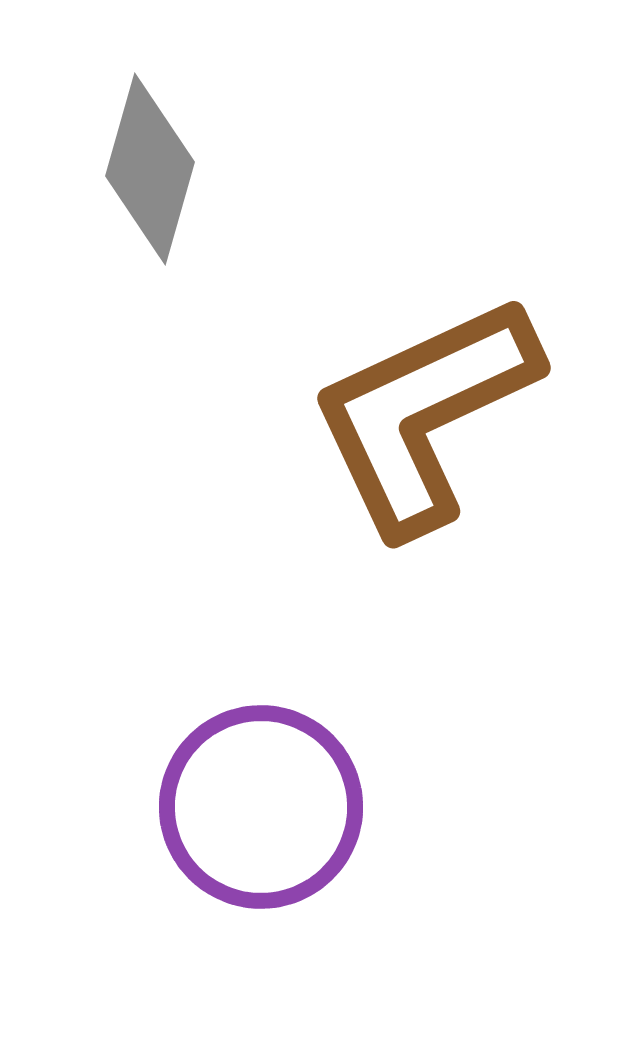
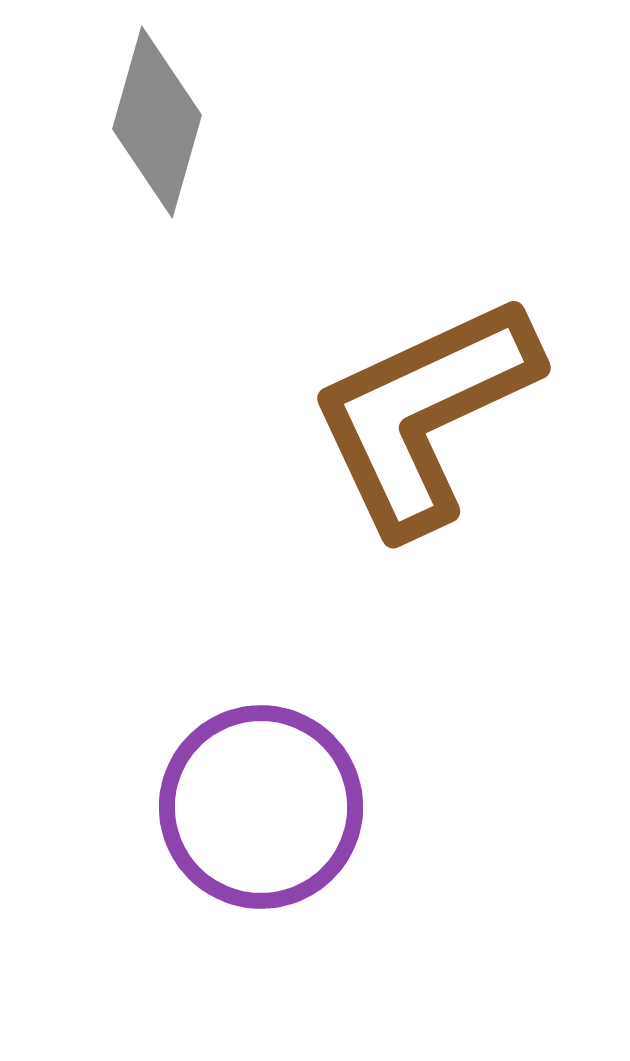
gray diamond: moved 7 px right, 47 px up
